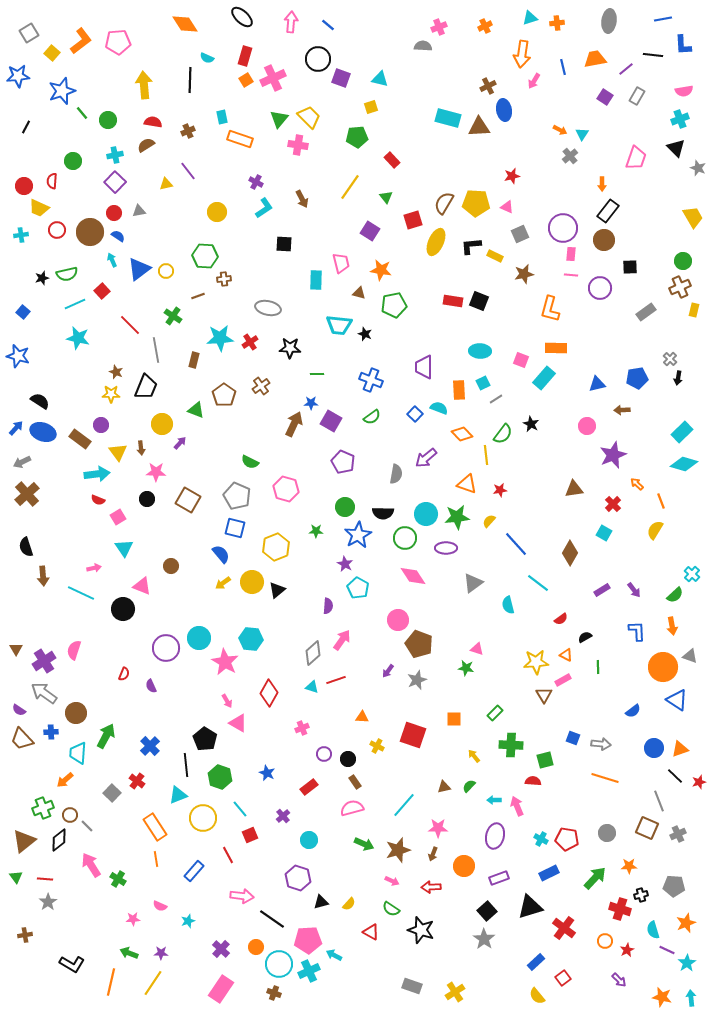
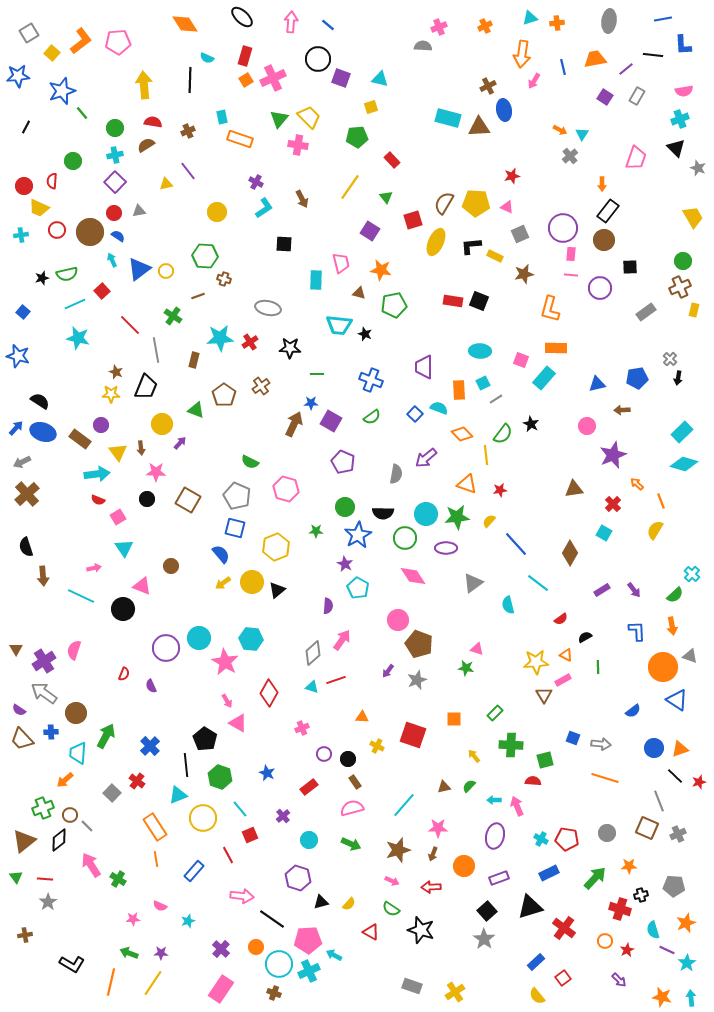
green circle at (108, 120): moved 7 px right, 8 px down
brown cross at (224, 279): rotated 24 degrees clockwise
cyan line at (81, 593): moved 3 px down
green arrow at (364, 844): moved 13 px left
